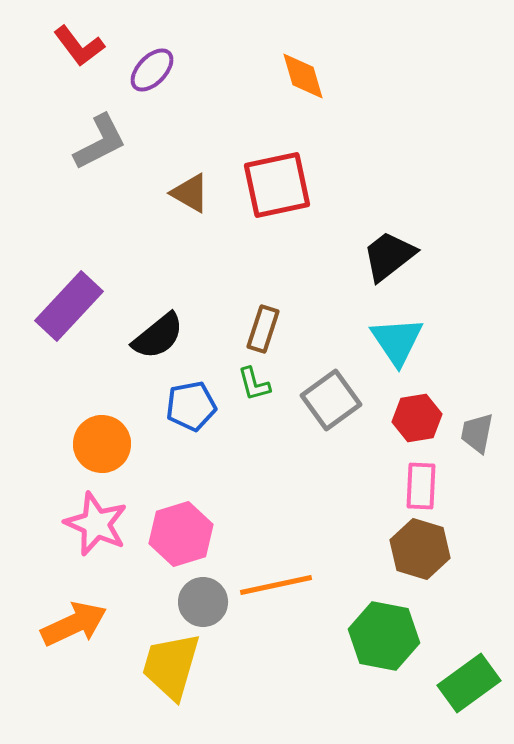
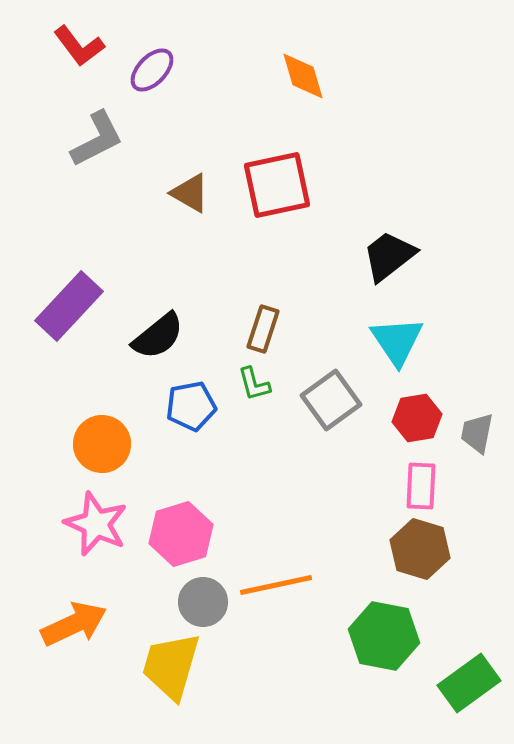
gray L-shape: moved 3 px left, 3 px up
